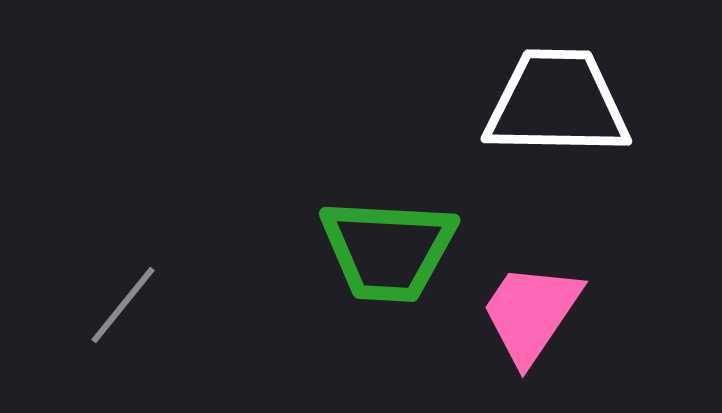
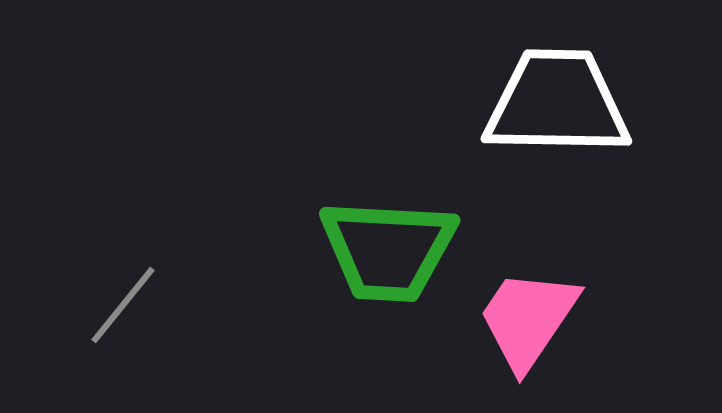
pink trapezoid: moved 3 px left, 6 px down
